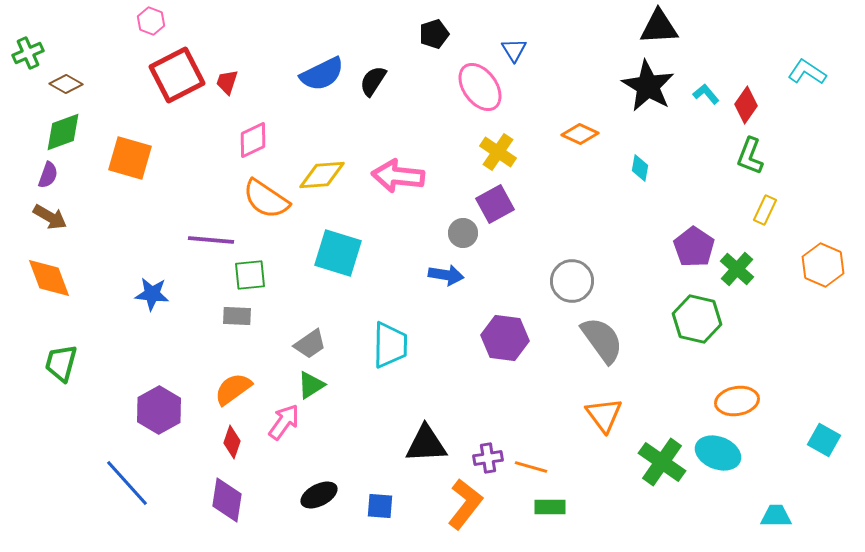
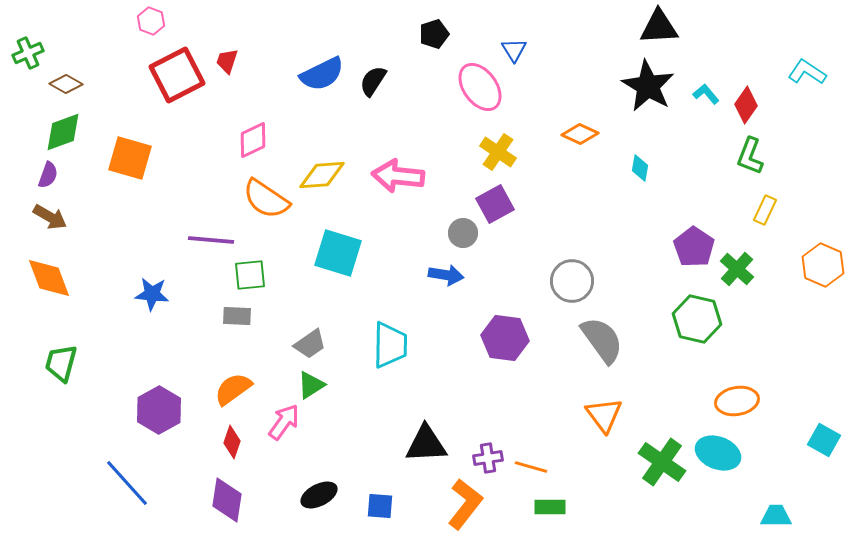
red trapezoid at (227, 82): moved 21 px up
